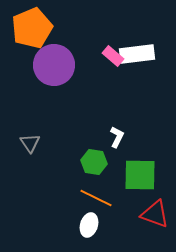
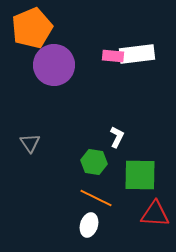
pink rectangle: rotated 35 degrees counterclockwise
red triangle: rotated 16 degrees counterclockwise
